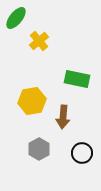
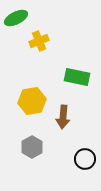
green ellipse: rotated 25 degrees clockwise
yellow cross: rotated 18 degrees clockwise
green rectangle: moved 2 px up
gray hexagon: moved 7 px left, 2 px up
black circle: moved 3 px right, 6 px down
